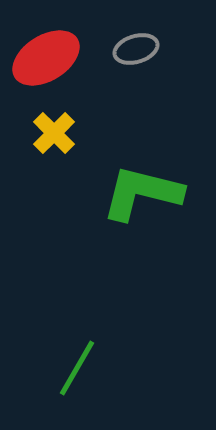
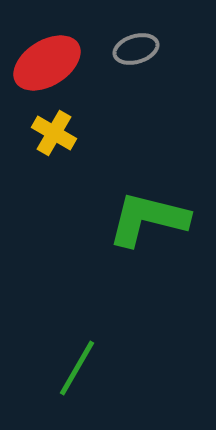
red ellipse: moved 1 px right, 5 px down
yellow cross: rotated 15 degrees counterclockwise
green L-shape: moved 6 px right, 26 px down
